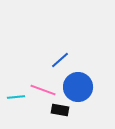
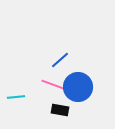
pink line: moved 11 px right, 5 px up
